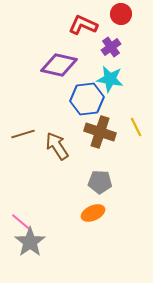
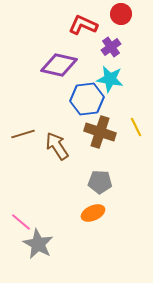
gray star: moved 8 px right, 2 px down; rotated 8 degrees counterclockwise
